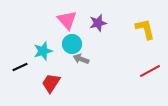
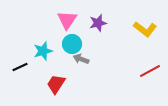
pink triangle: rotated 15 degrees clockwise
yellow L-shape: rotated 140 degrees clockwise
red trapezoid: moved 5 px right, 1 px down
